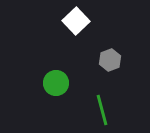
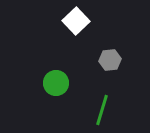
gray hexagon: rotated 15 degrees clockwise
green line: rotated 32 degrees clockwise
